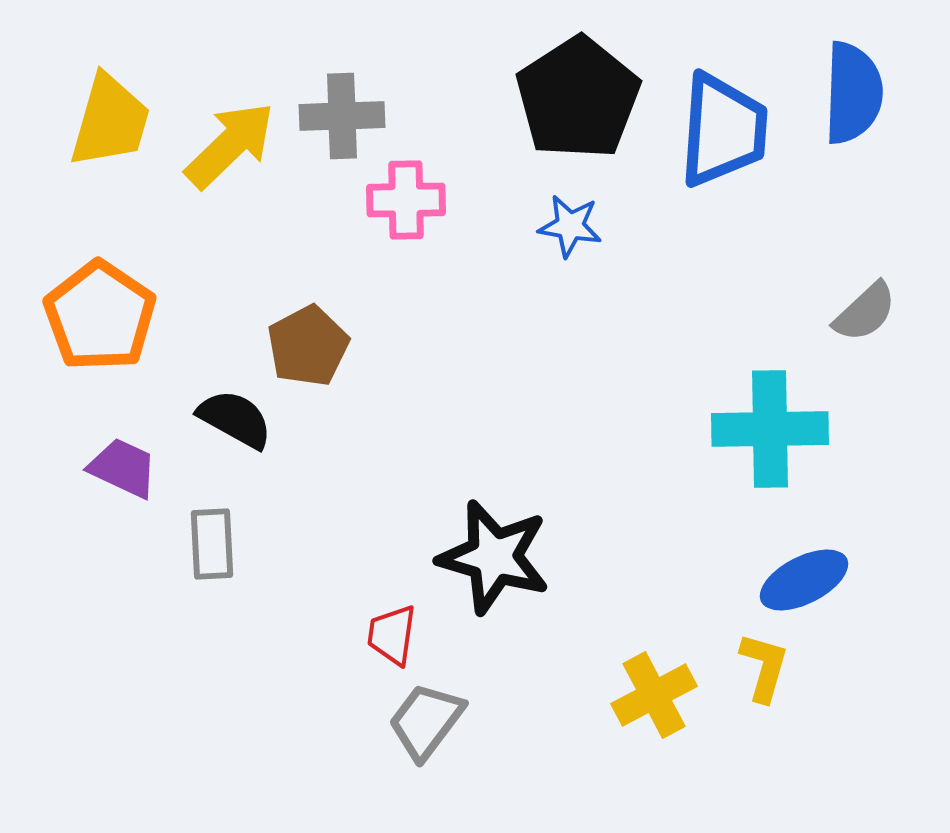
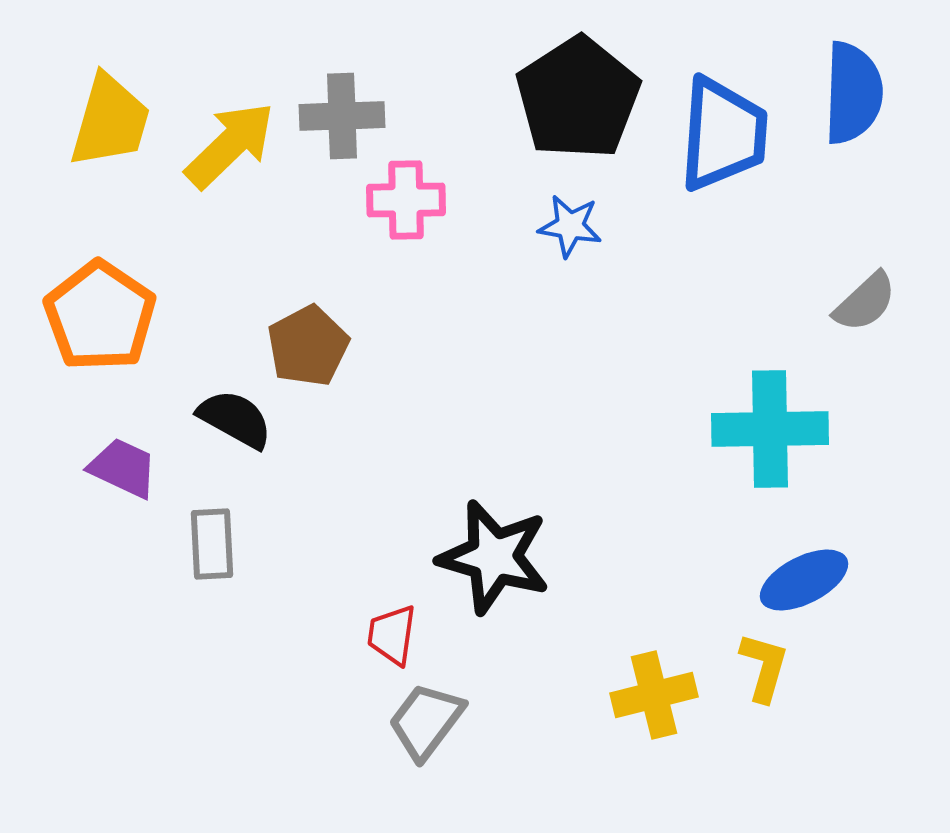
blue trapezoid: moved 4 px down
gray semicircle: moved 10 px up
yellow cross: rotated 14 degrees clockwise
